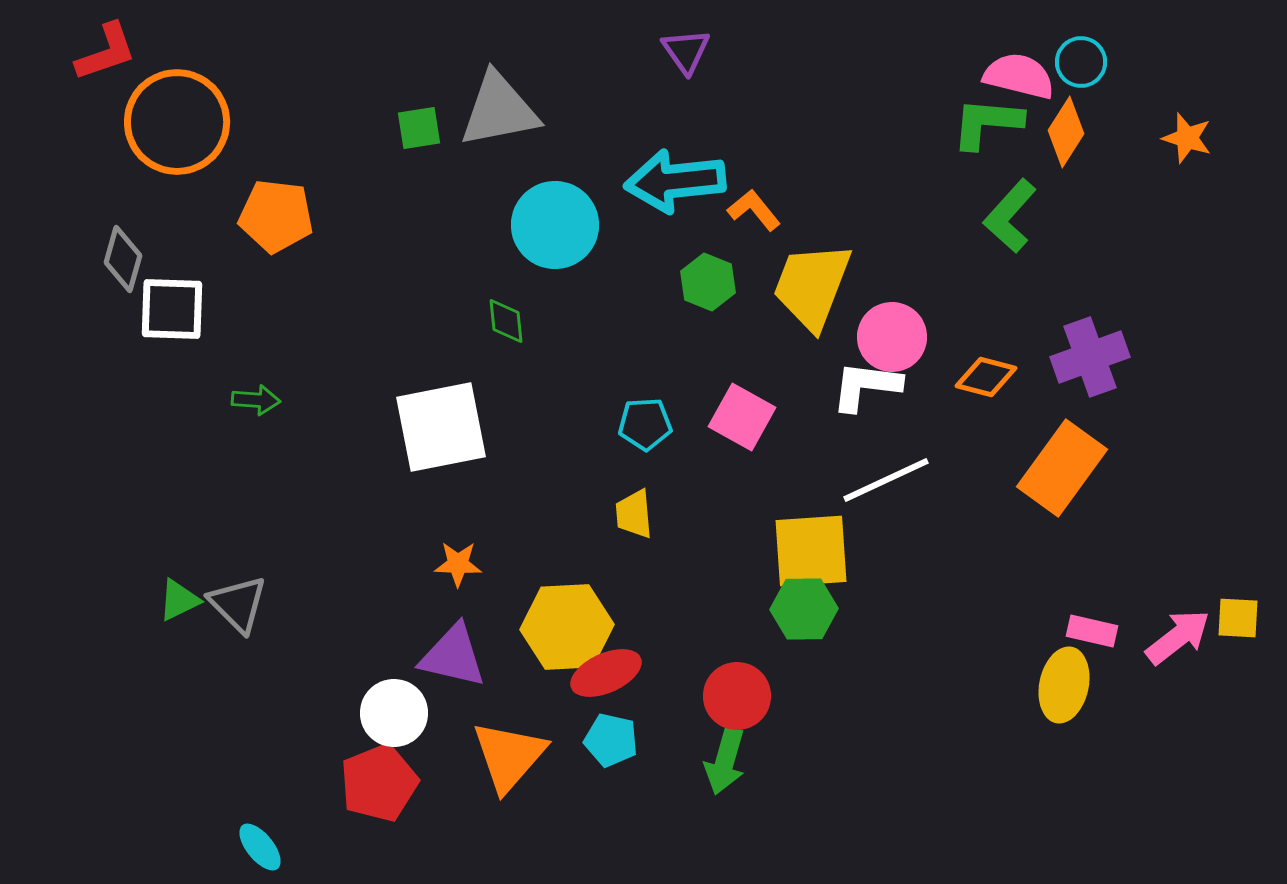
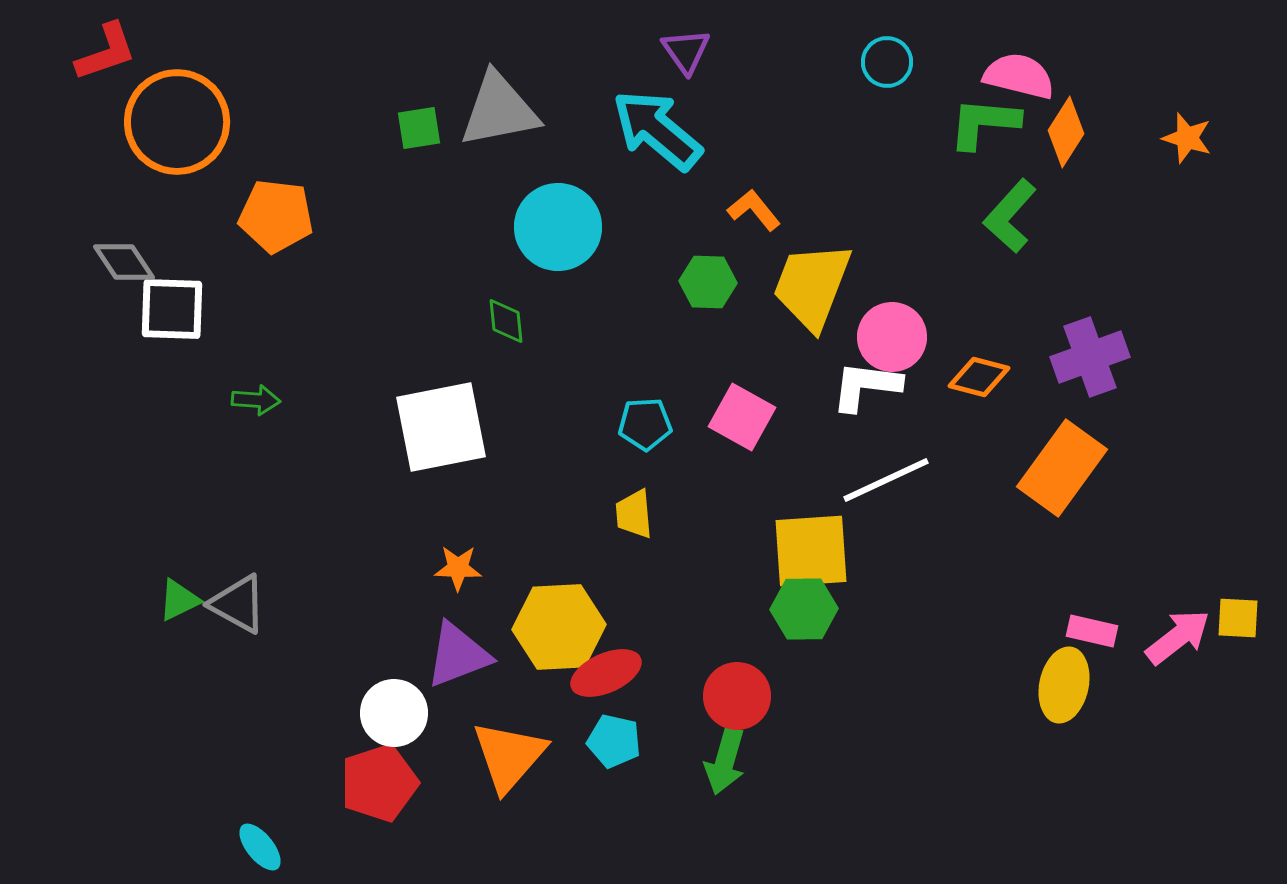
cyan circle at (1081, 62): moved 194 px left
green L-shape at (987, 123): moved 3 px left
cyan arrow at (675, 181): moved 18 px left, 51 px up; rotated 46 degrees clockwise
cyan circle at (555, 225): moved 3 px right, 2 px down
gray diamond at (123, 259): moved 1 px right, 3 px down; rotated 50 degrees counterclockwise
green hexagon at (708, 282): rotated 20 degrees counterclockwise
orange diamond at (986, 377): moved 7 px left
orange star at (458, 564): moved 4 px down
gray triangle at (238, 604): rotated 16 degrees counterclockwise
yellow hexagon at (567, 627): moved 8 px left
purple triangle at (453, 656): moved 5 px right, 1 px up; rotated 34 degrees counterclockwise
cyan pentagon at (611, 740): moved 3 px right, 1 px down
red pentagon at (379, 783): rotated 4 degrees clockwise
